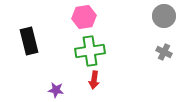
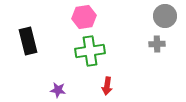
gray circle: moved 1 px right
black rectangle: moved 1 px left
gray cross: moved 7 px left, 8 px up; rotated 28 degrees counterclockwise
red arrow: moved 13 px right, 6 px down
purple star: moved 2 px right
